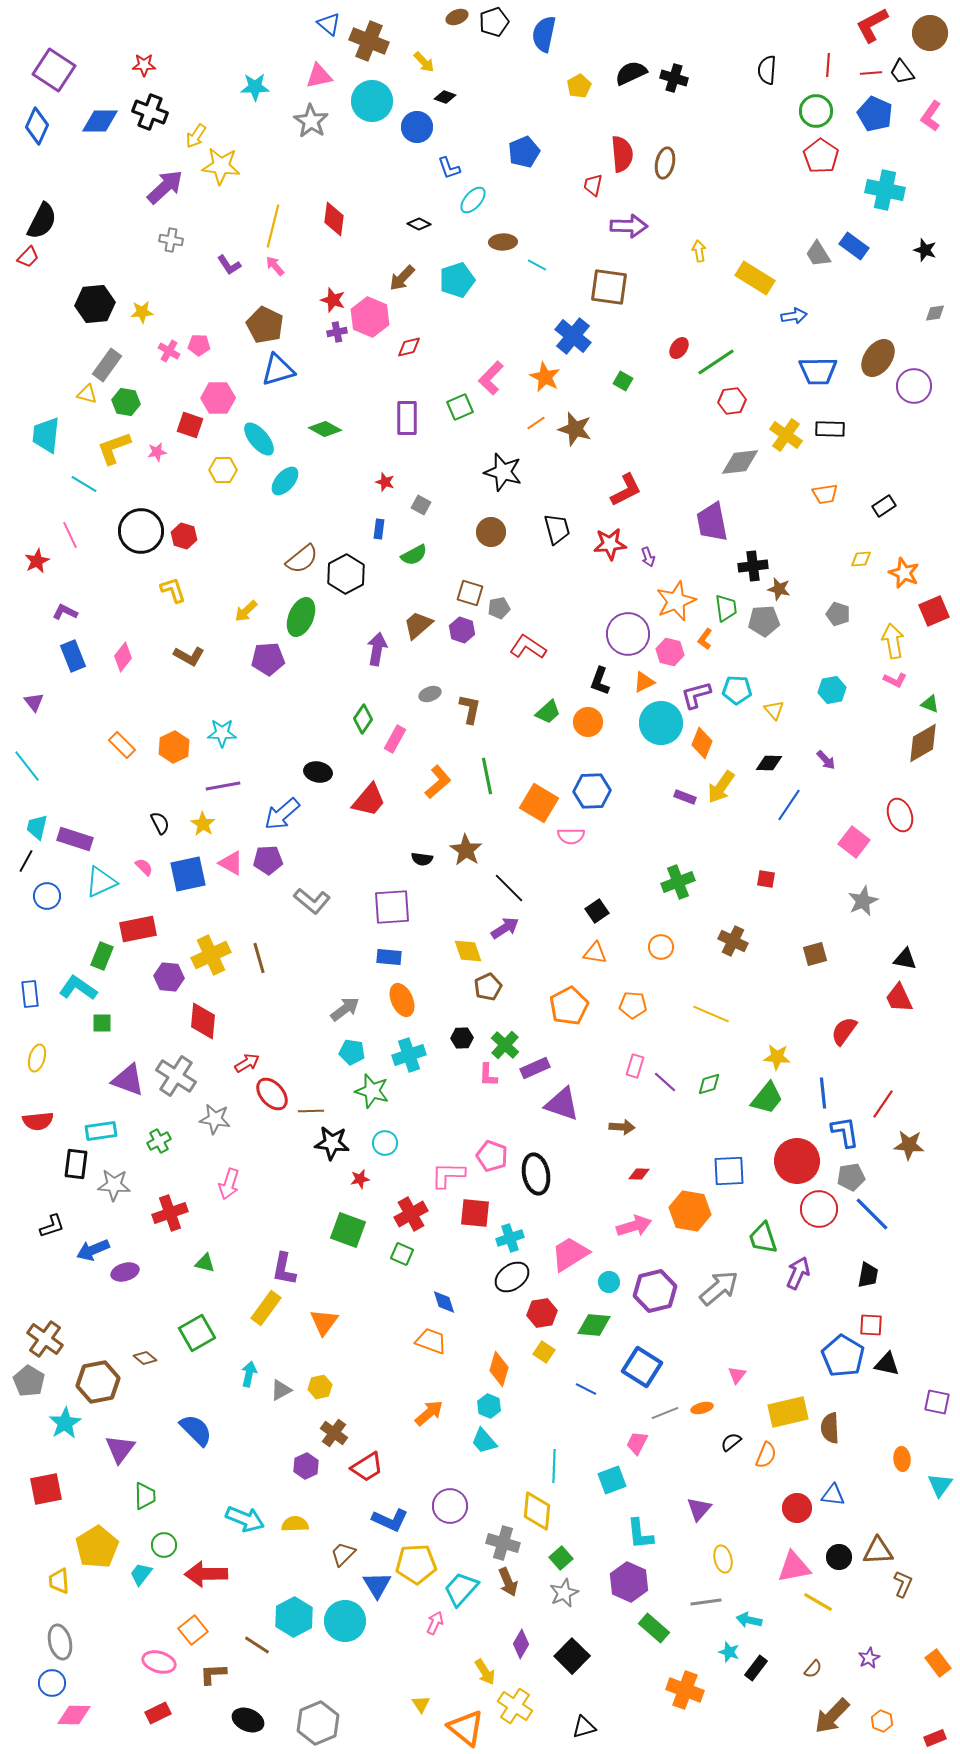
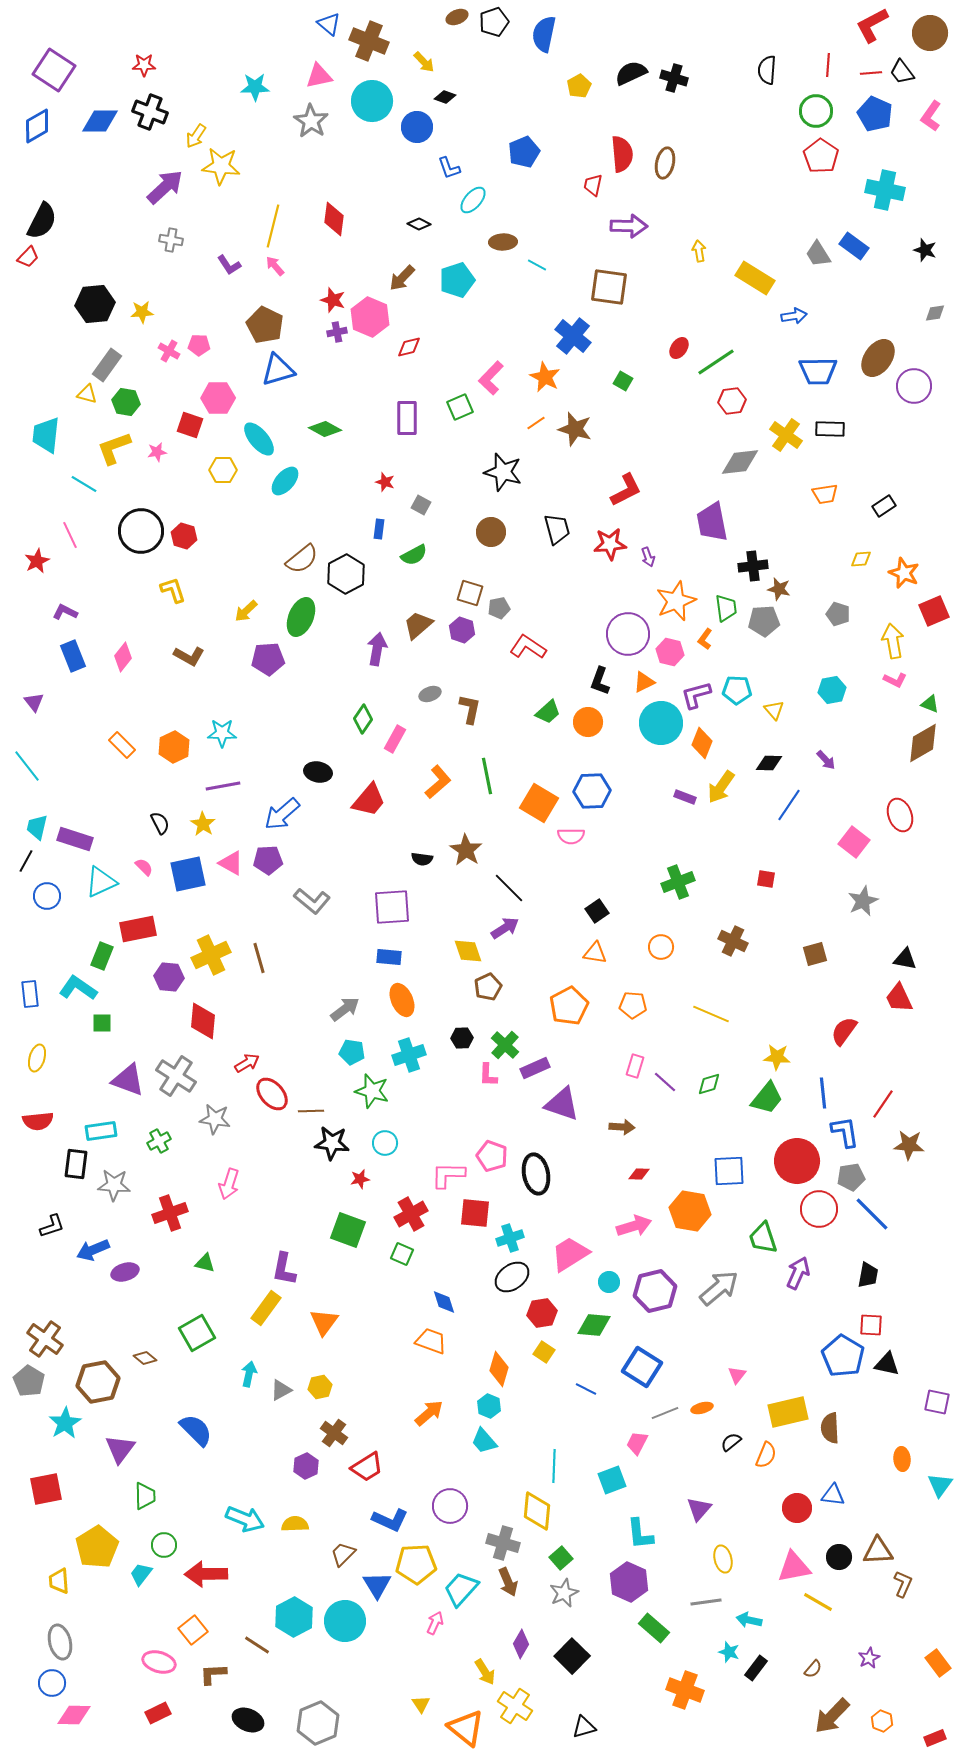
blue diamond at (37, 126): rotated 36 degrees clockwise
